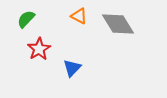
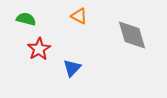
green semicircle: rotated 60 degrees clockwise
gray diamond: moved 14 px right, 11 px down; rotated 16 degrees clockwise
